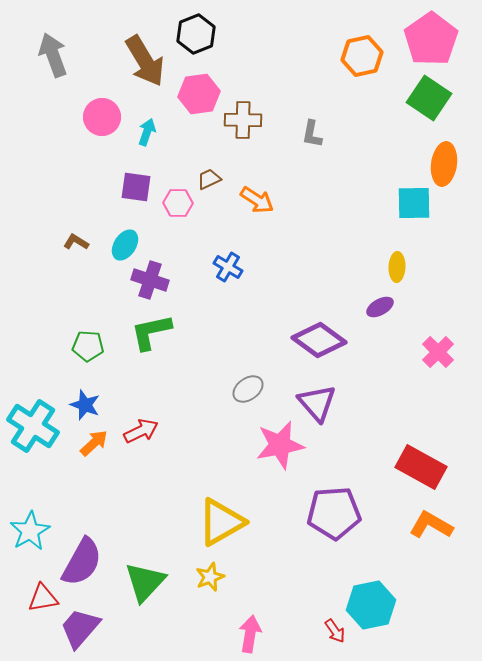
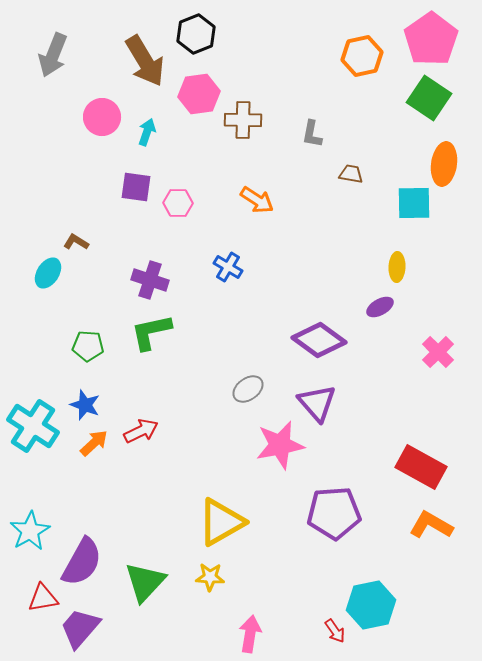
gray arrow at (53, 55): rotated 138 degrees counterclockwise
brown trapezoid at (209, 179): moved 142 px right, 5 px up; rotated 35 degrees clockwise
cyan ellipse at (125, 245): moved 77 px left, 28 px down
yellow star at (210, 577): rotated 24 degrees clockwise
